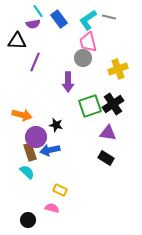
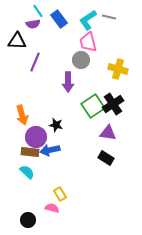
gray circle: moved 2 px left, 2 px down
yellow cross: rotated 36 degrees clockwise
green square: moved 3 px right; rotated 15 degrees counterclockwise
orange arrow: rotated 60 degrees clockwise
brown rectangle: rotated 66 degrees counterclockwise
yellow rectangle: moved 4 px down; rotated 32 degrees clockwise
